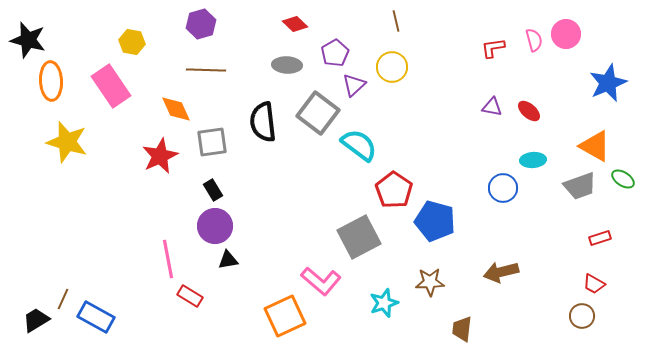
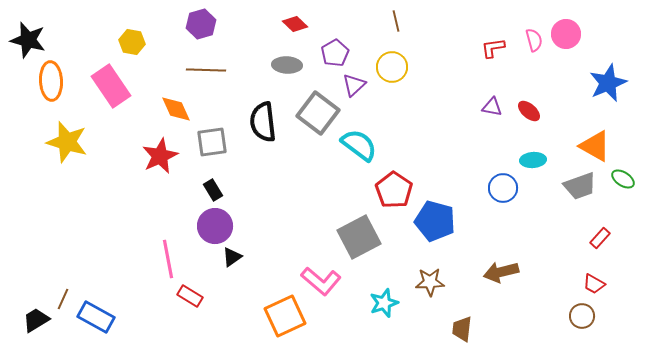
red rectangle at (600, 238): rotated 30 degrees counterclockwise
black triangle at (228, 260): moved 4 px right, 3 px up; rotated 25 degrees counterclockwise
